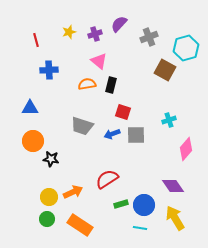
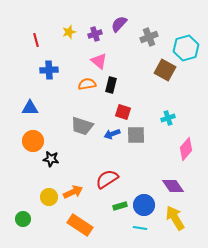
cyan cross: moved 1 px left, 2 px up
green rectangle: moved 1 px left, 2 px down
green circle: moved 24 px left
